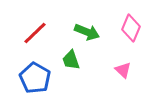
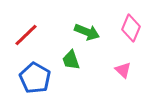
red line: moved 9 px left, 2 px down
